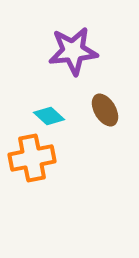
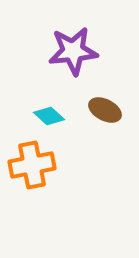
brown ellipse: rotated 32 degrees counterclockwise
orange cross: moved 7 px down
